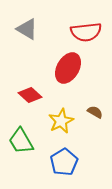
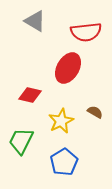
gray triangle: moved 8 px right, 8 px up
red diamond: rotated 30 degrees counterclockwise
green trapezoid: rotated 56 degrees clockwise
